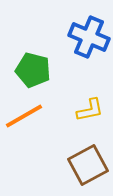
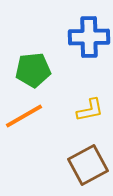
blue cross: rotated 24 degrees counterclockwise
green pentagon: rotated 20 degrees counterclockwise
